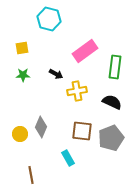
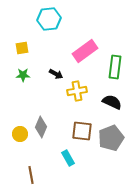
cyan hexagon: rotated 20 degrees counterclockwise
